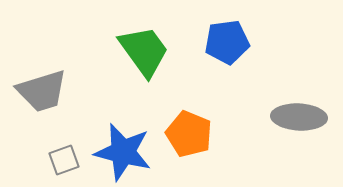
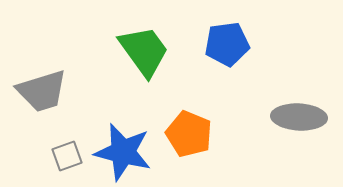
blue pentagon: moved 2 px down
gray square: moved 3 px right, 4 px up
